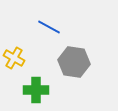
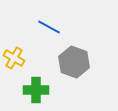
gray hexagon: rotated 12 degrees clockwise
